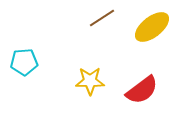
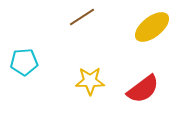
brown line: moved 20 px left, 1 px up
red semicircle: moved 1 px right, 1 px up
